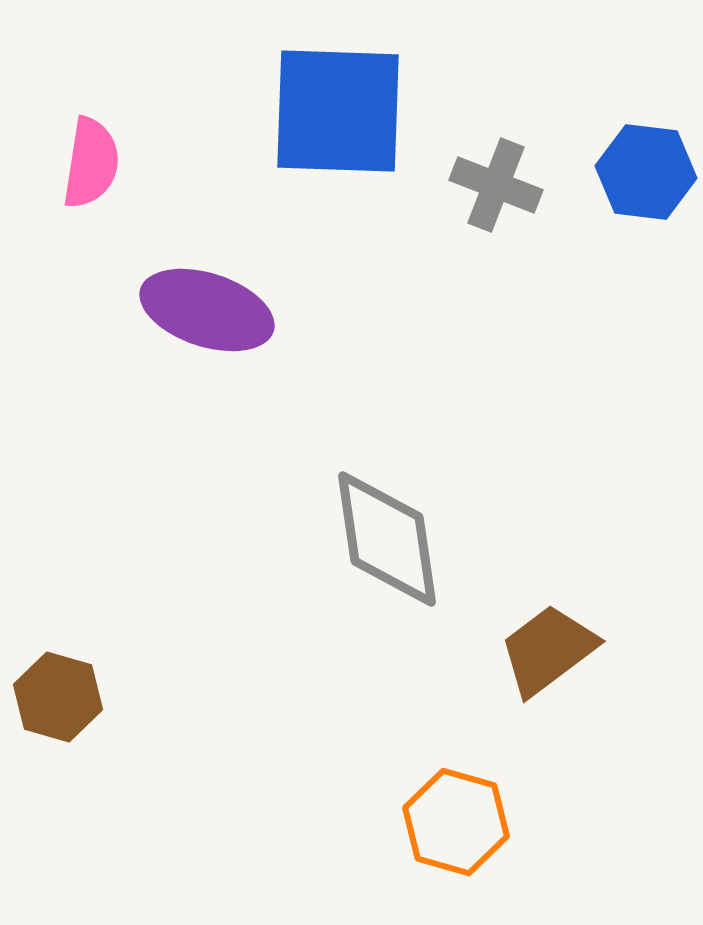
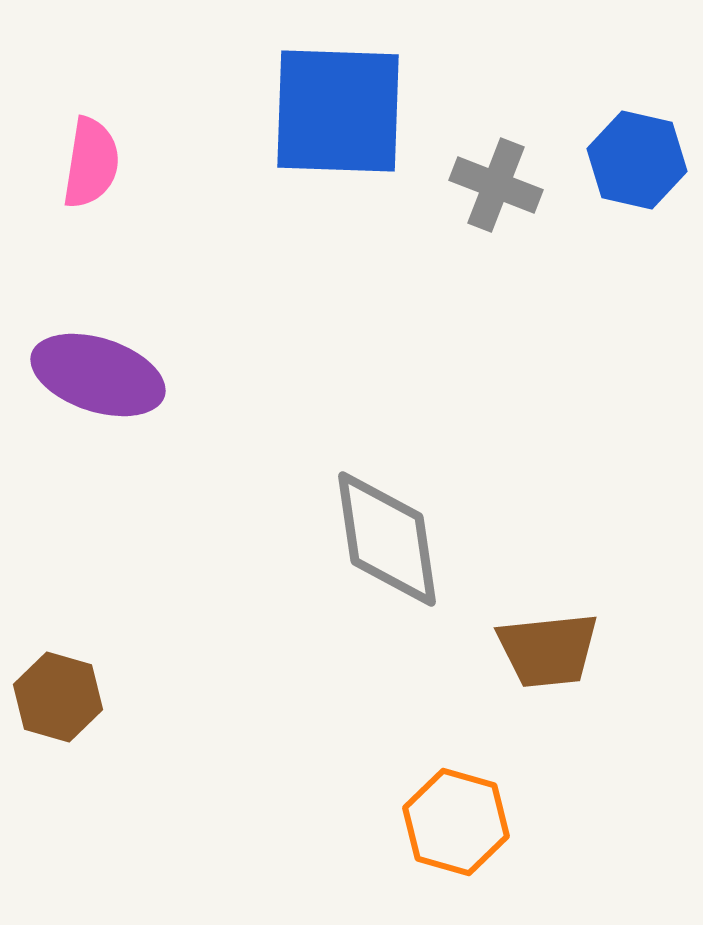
blue hexagon: moved 9 px left, 12 px up; rotated 6 degrees clockwise
purple ellipse: moved 109 px left, 65 px down
brown trapezoid: rotated 149 degrees counterclockwise
